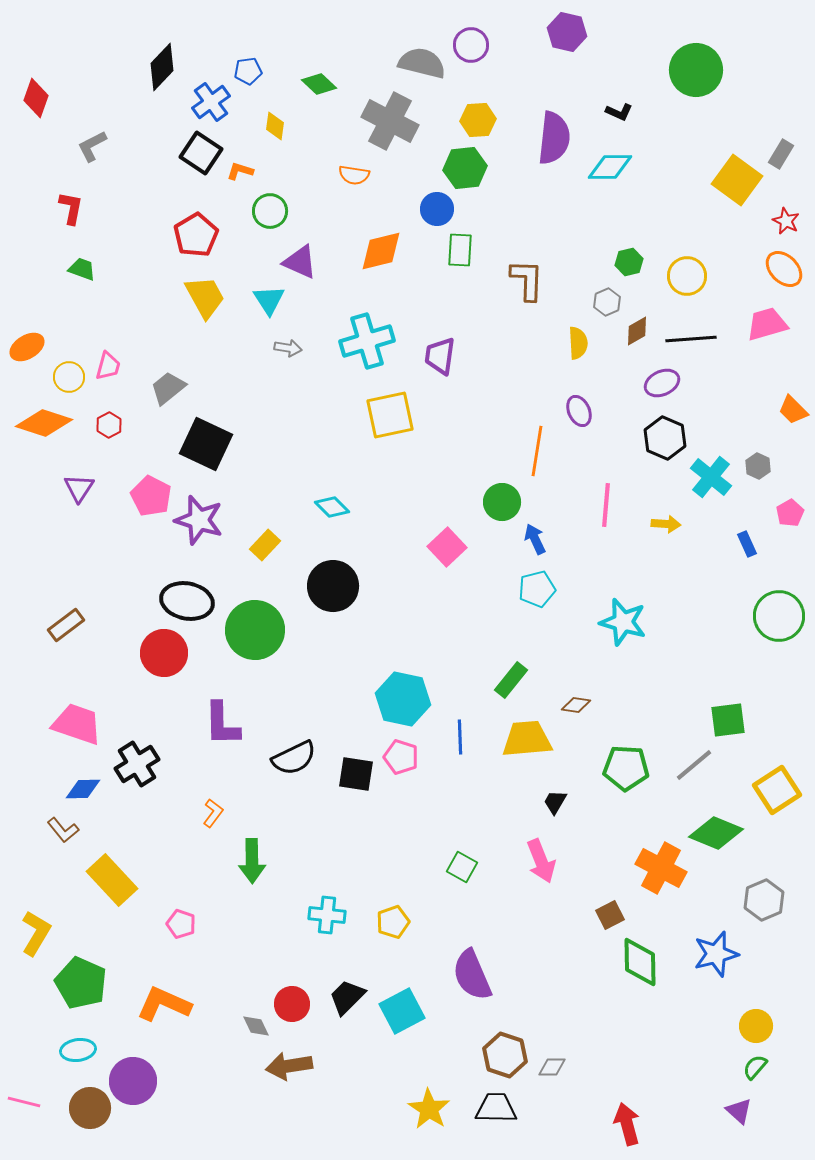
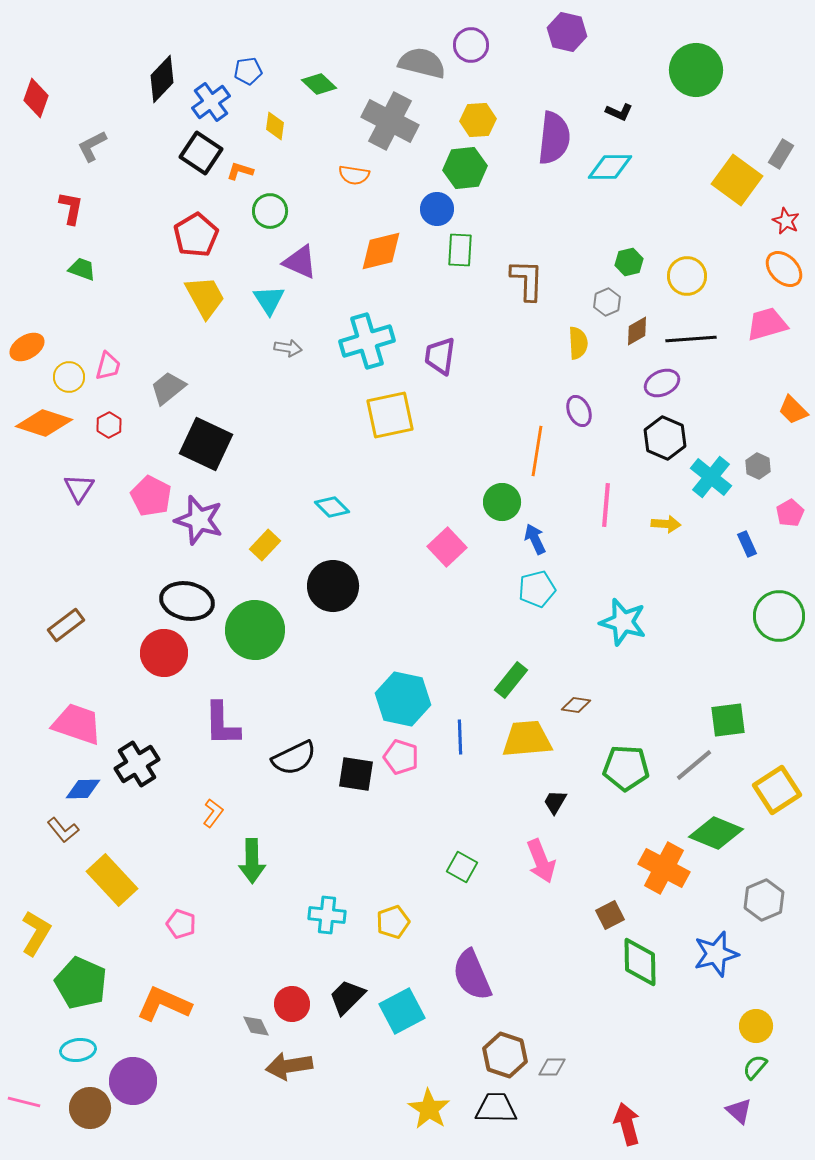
black diamond at (162, 67): moved 12 px down
orange cross at (661, 868): moved 3 px right
